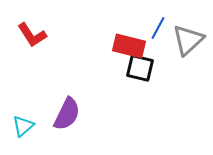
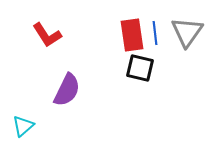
blue line: moved 3 px left, 5 px down; rotated 35 degrees counterclockwise
red L-shape: moved 15 px right
gray triangle: moved 1 px left, 8 px up; rotated 12 degrees counterclockwise
red rectangle: moved 3 px right, 11 px up; rotated 68 degrees clockwise
purple semicircle: moved 24 px up
